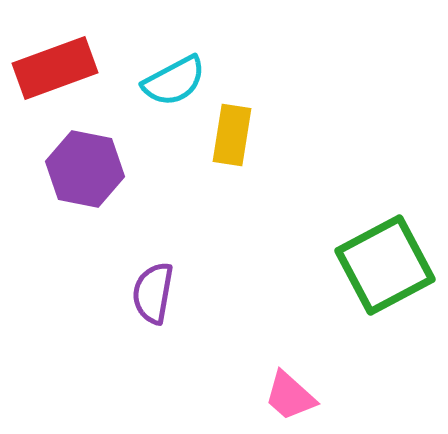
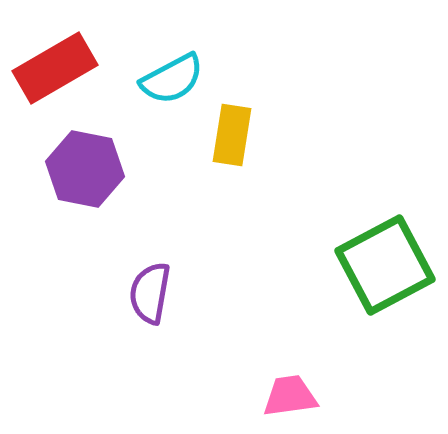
red rectangle: rotated 10 degrees counterclockwise
cyan semicircle: moved 2 px left, 2 px up
purple semicircle: moved 3 px left
pink trapezoid: rotated 130 degrees clockwise
